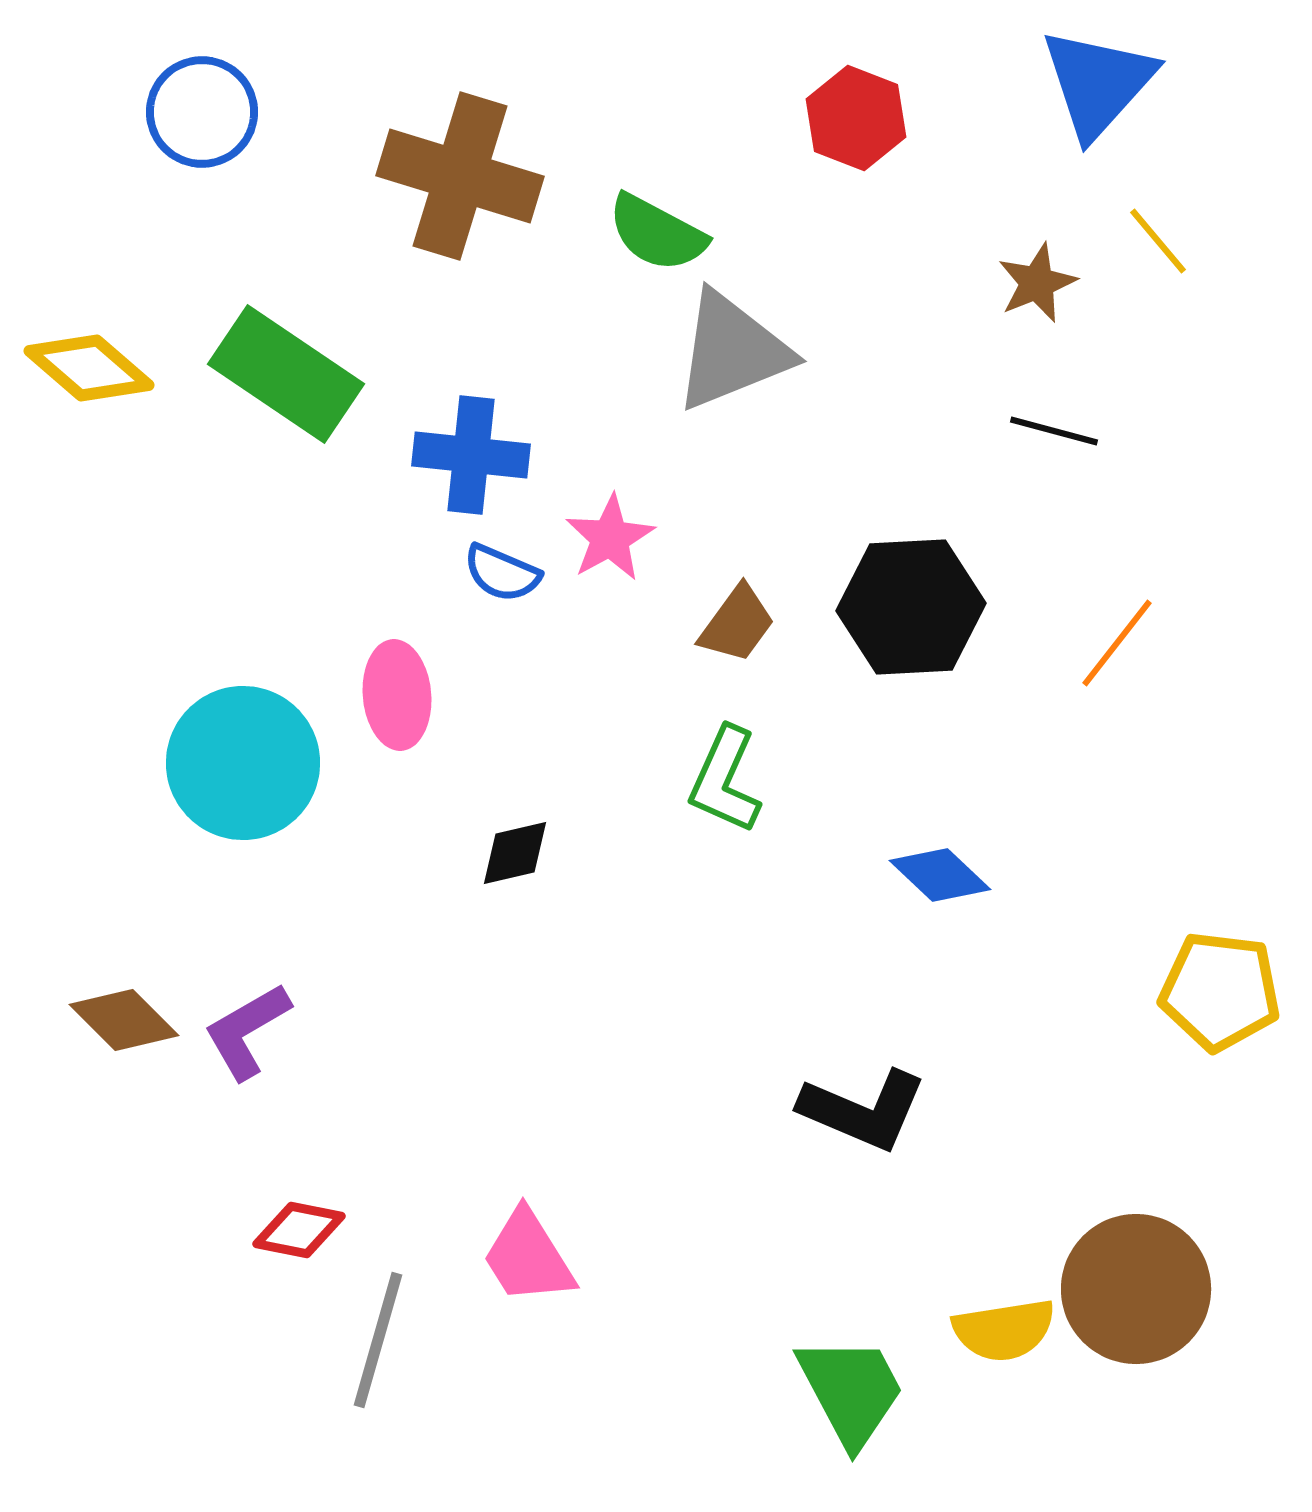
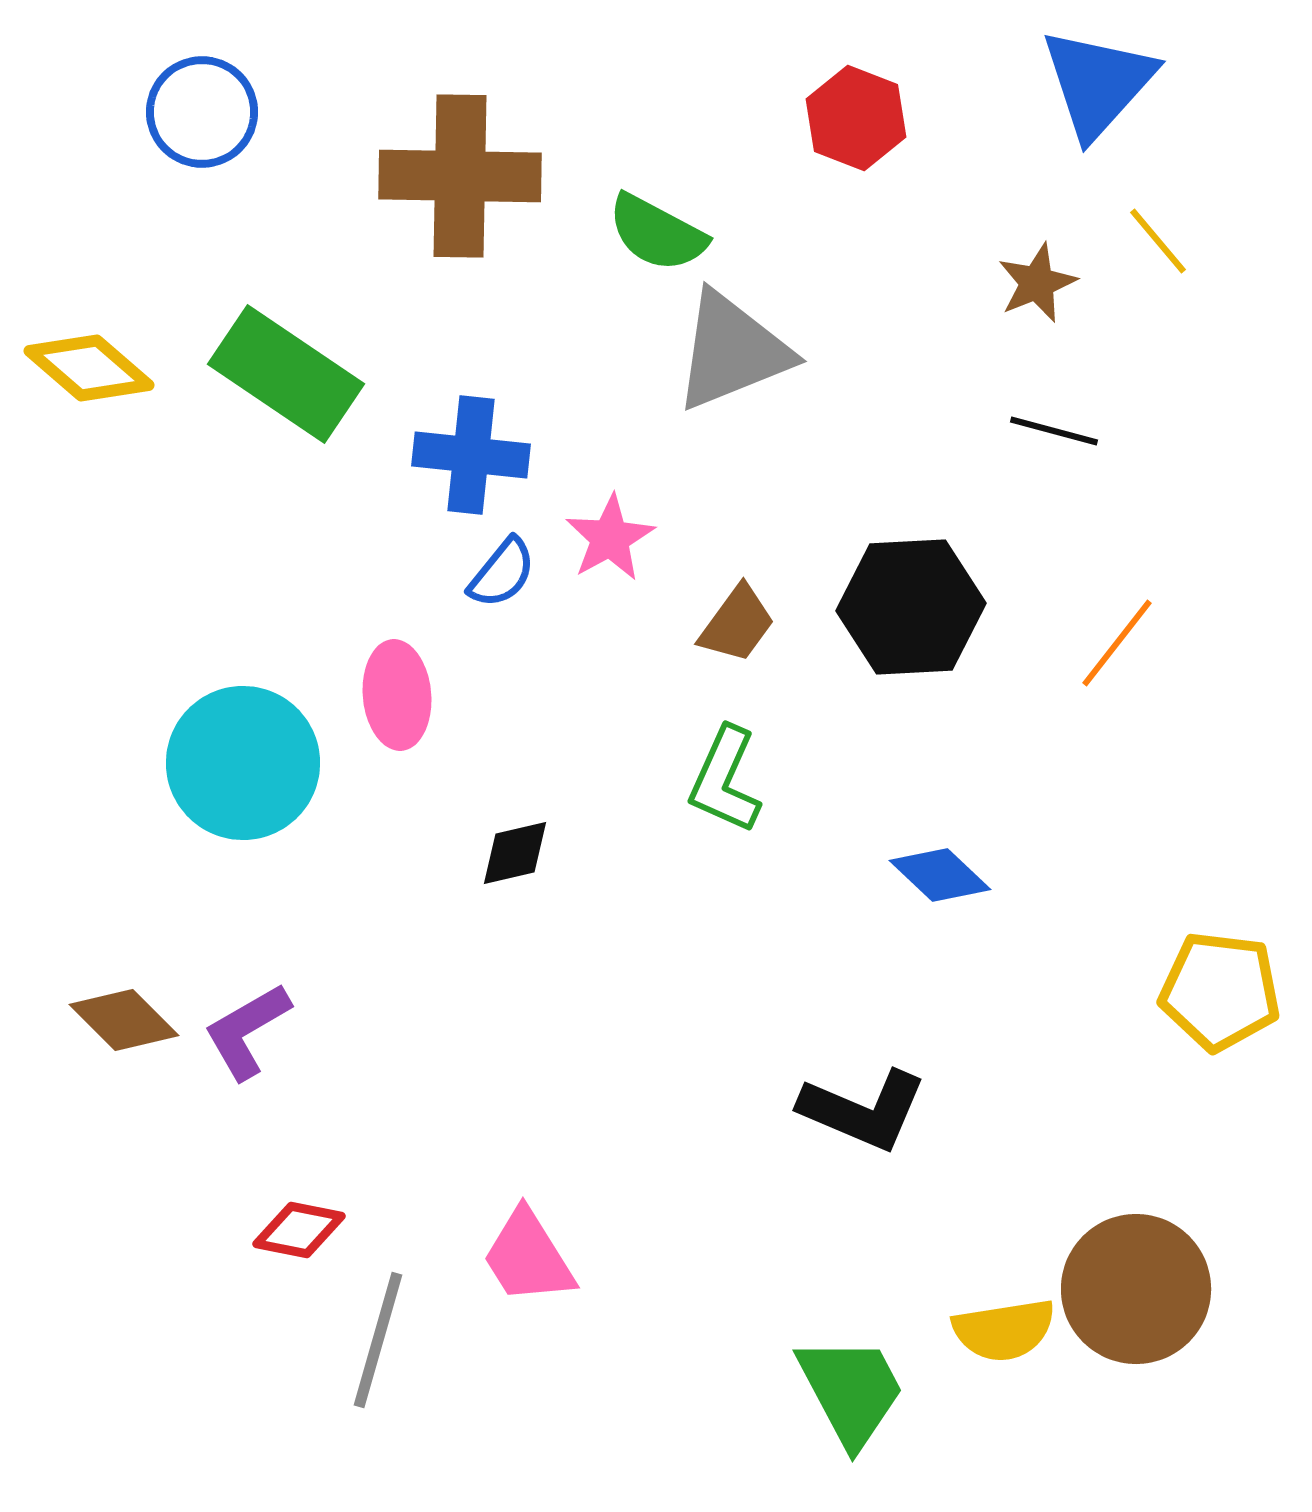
brown cross: rotated 16 degrees counterclockwise
blue semicircle: rotated 74 degrees counterclockwise
